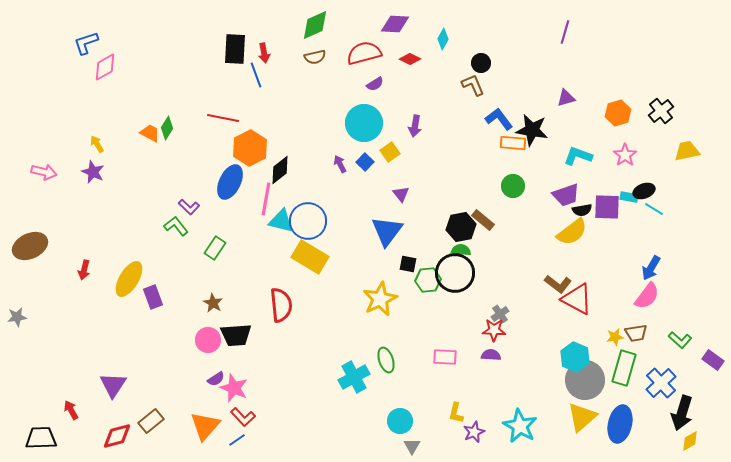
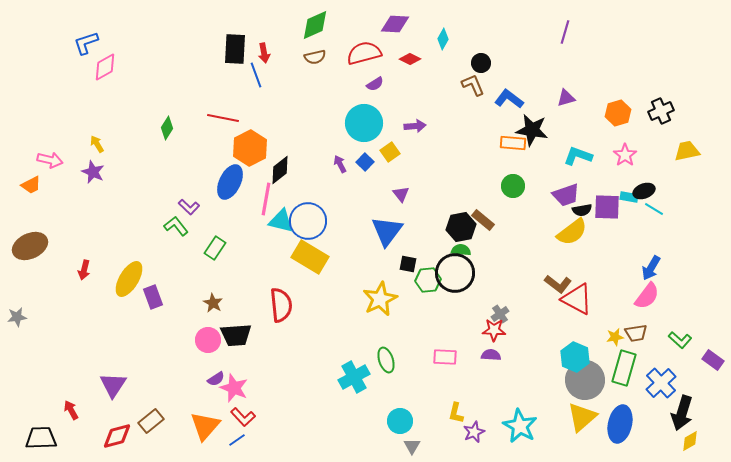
black cross at (661, 111): rotated 15 degrees clockwise
blue L-shape at (499, 119): moved 10 px right, 20 px up; rotated 16 degrees counterclockwise
purple arrow at (415, 126): rotated 105 degrees counterclockwise
orange trapezoid at (150, 133): moved 119 px left, 52 px down; rotated 125 degrees clockwise
pink arrow at (44, 172): moved 6 px right, 12 px up
